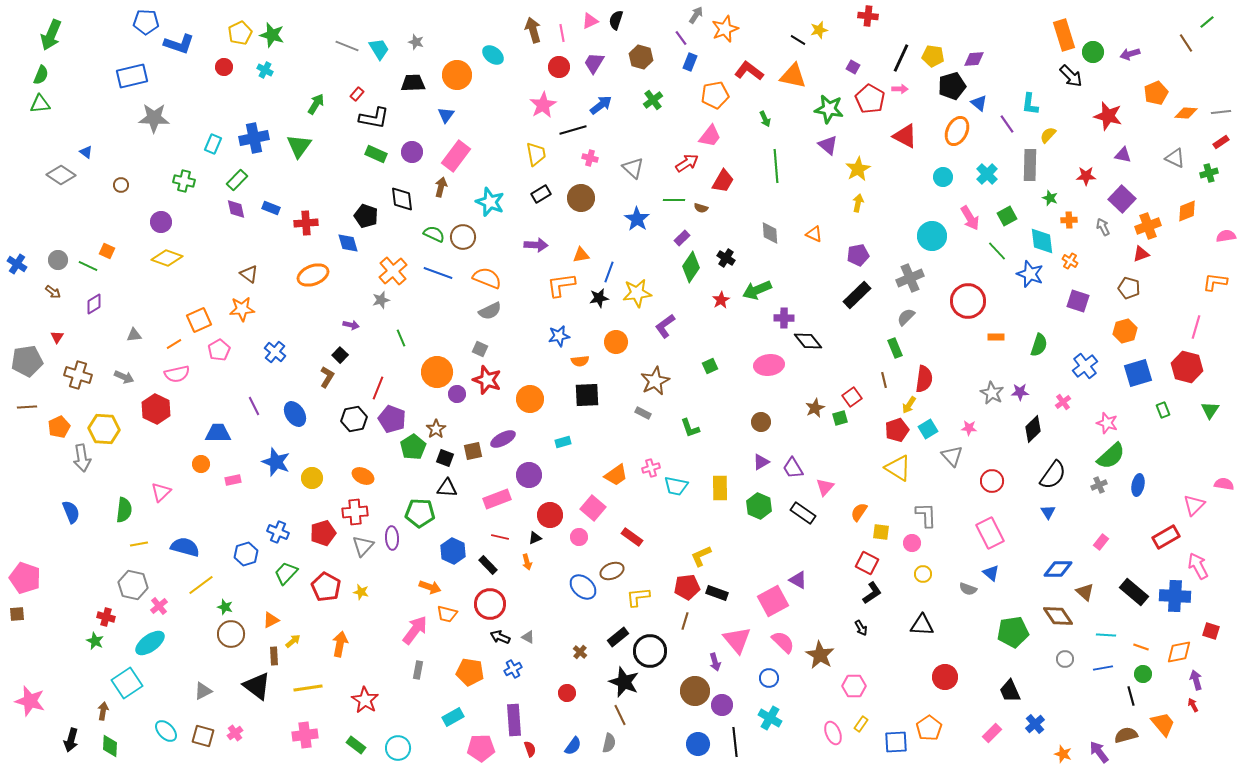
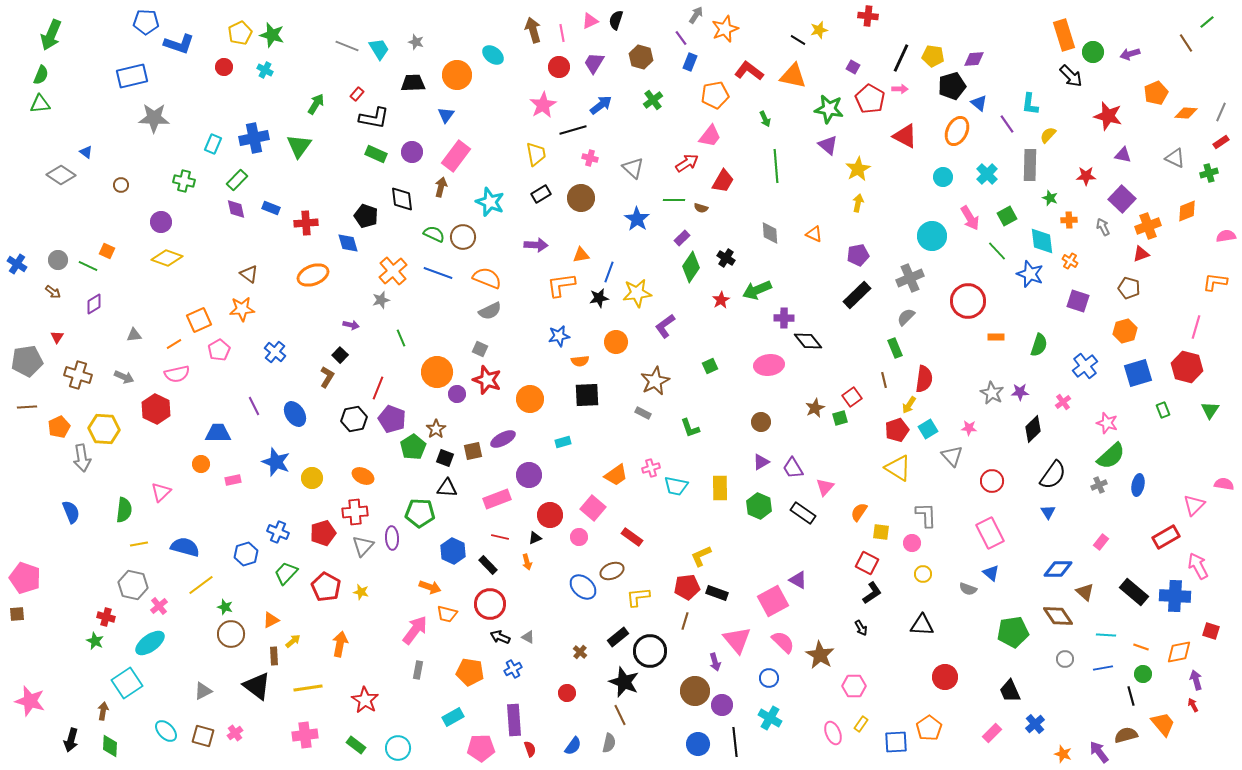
gray line at (1221, 112): rotated 60 degrees counterclockwise
